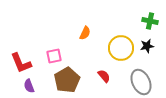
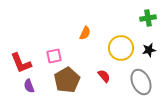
green cross: moved 2 px left, 3 px up; rotated 21 degrees counterclockwise
black star: moved 2 px right, 4 px down
